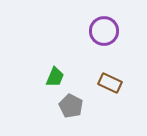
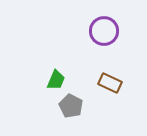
green trapezoid: moved 1 px right, 3 px down
